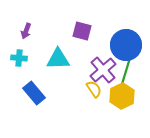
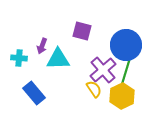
purple arrow: moved 16 px right, 15 px down
